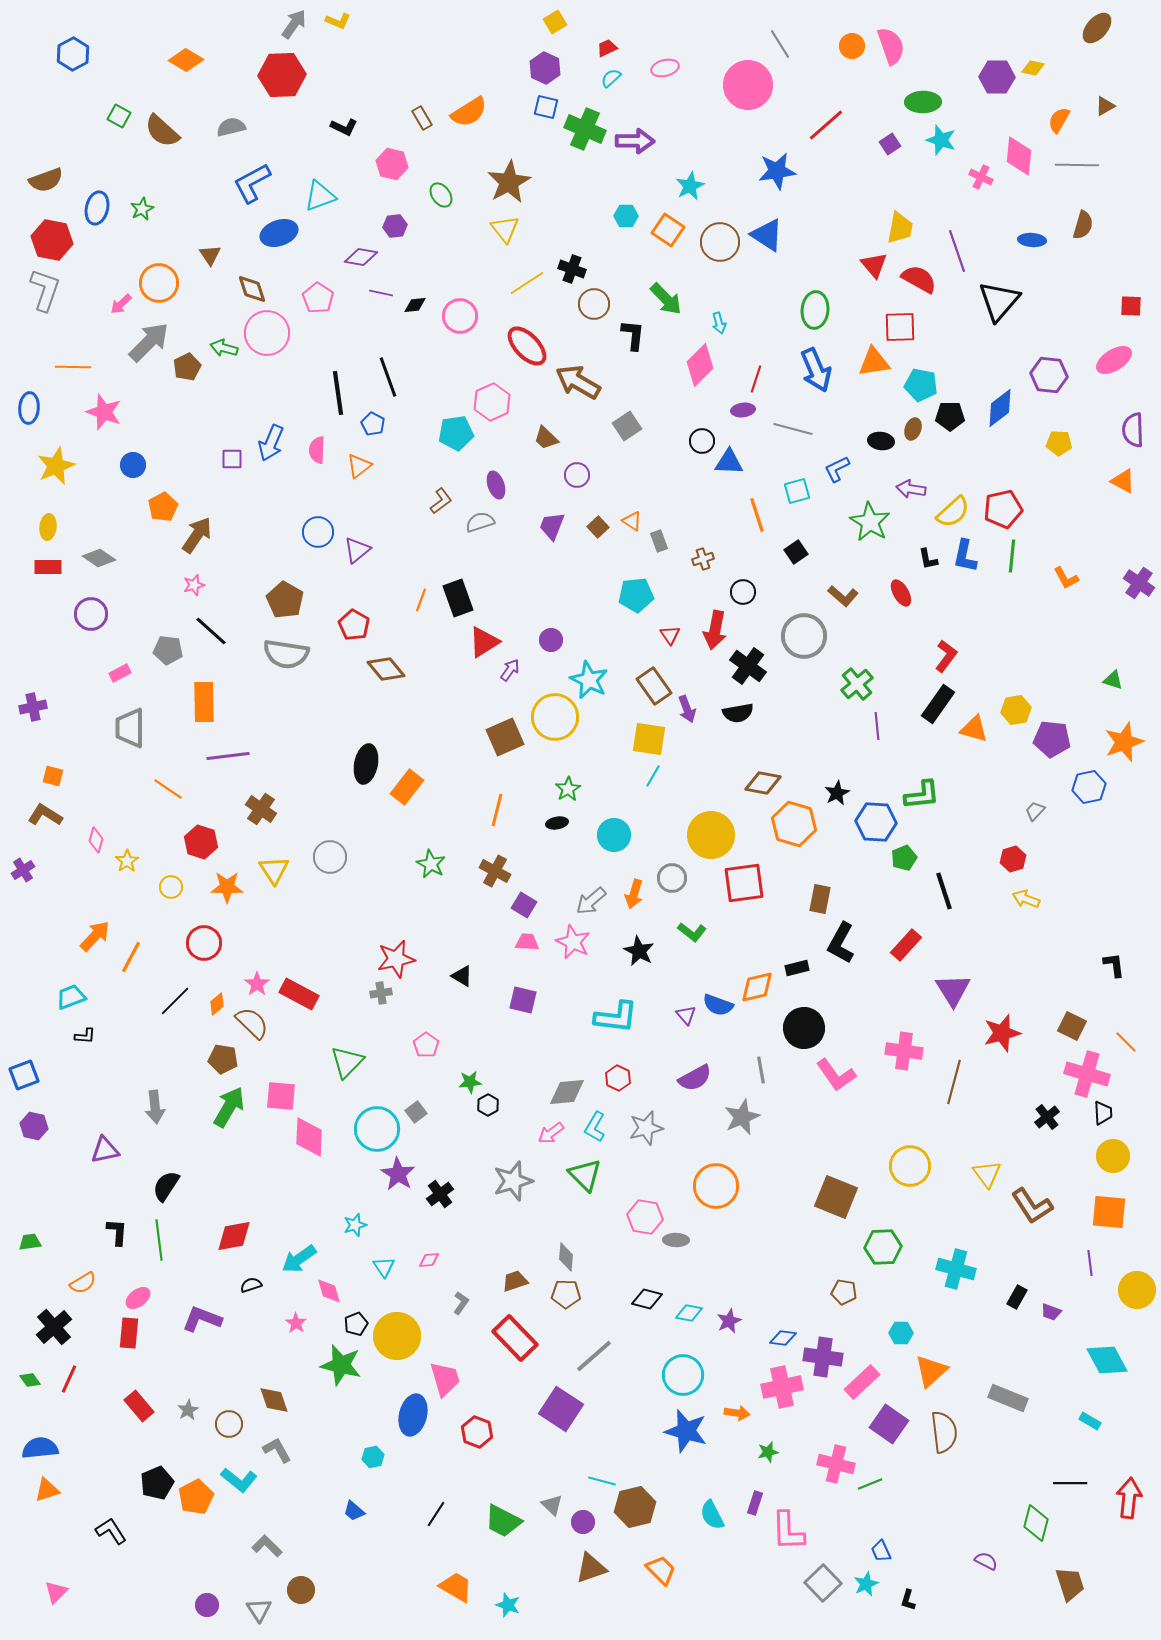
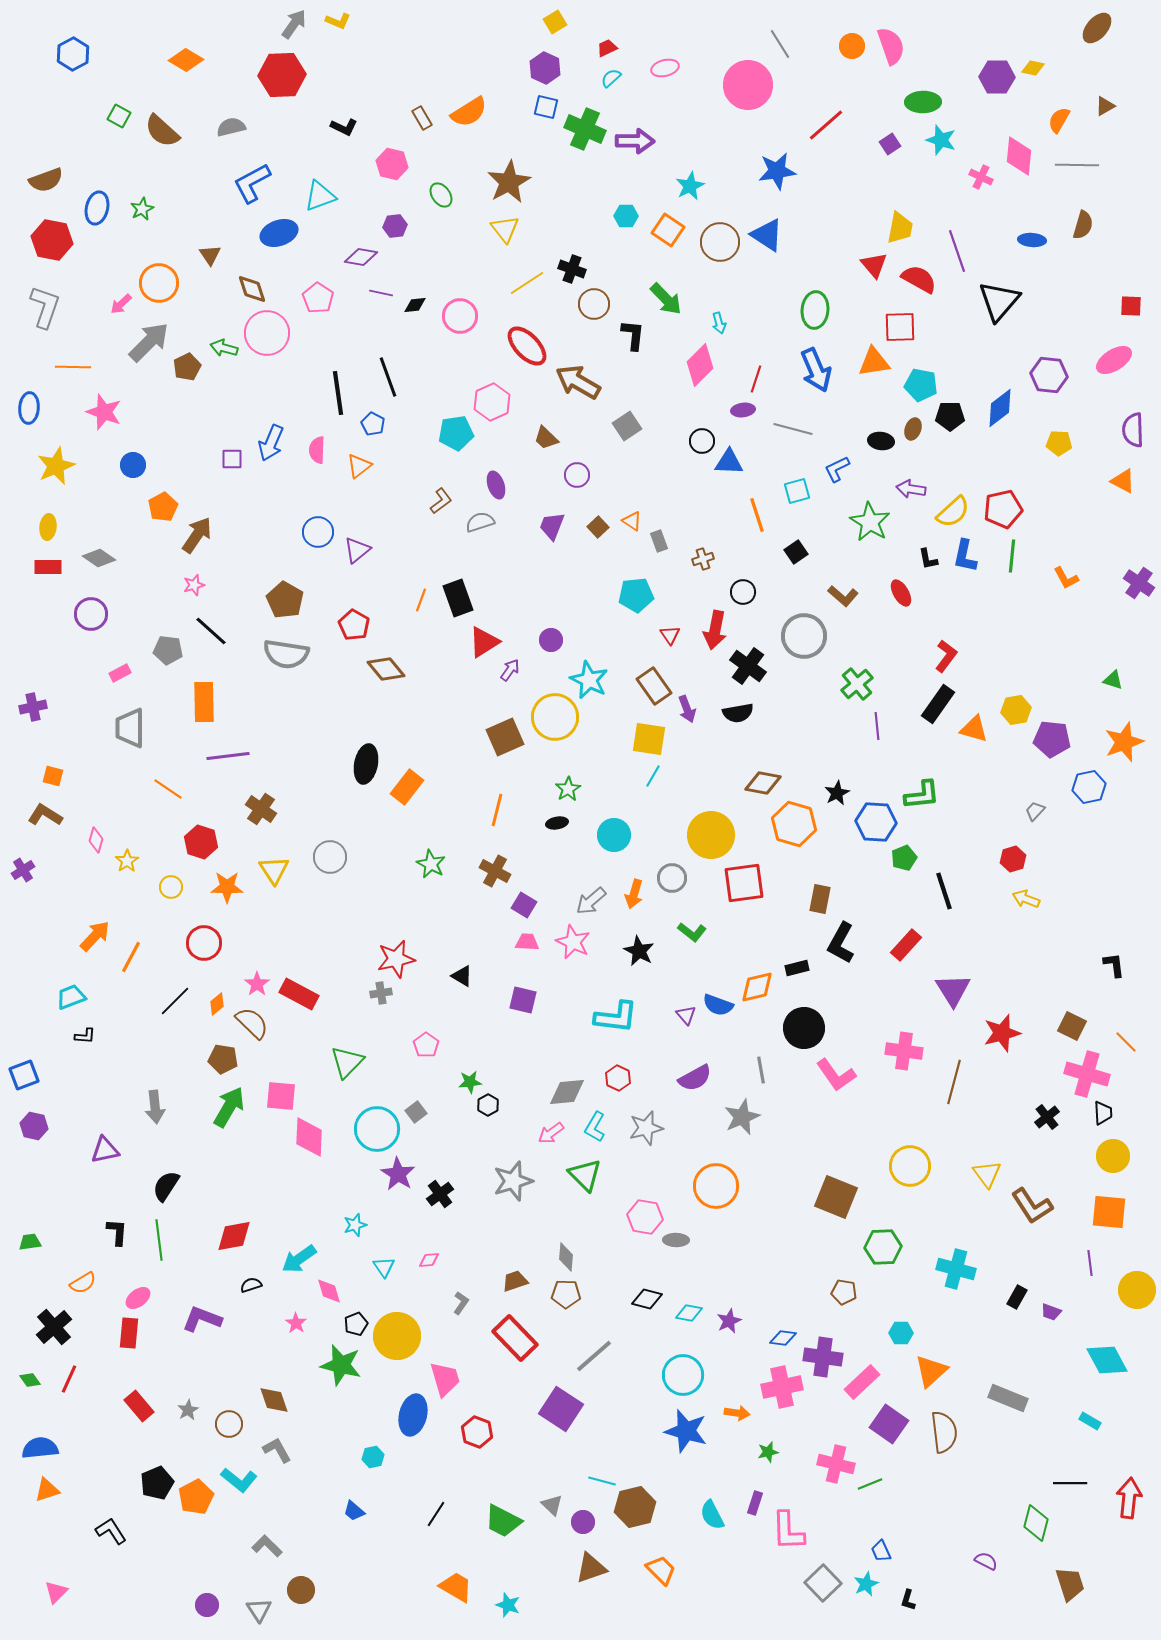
gray L-shape at (45, 290): moved 17 px down
